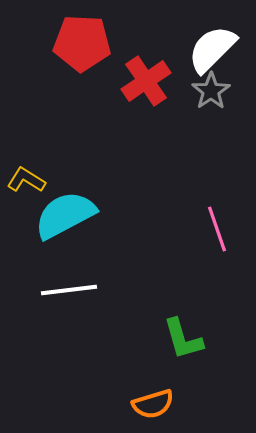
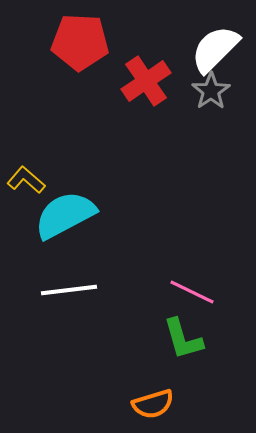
red pentagon: moved 2 px left, 1 px up
white semicircle: moved 3 px right
yellow L-shape: rotated 9 degrees clockwise
pink line: moved 25 px left, 63 px down; rotated 45 degrees counterclockwise
